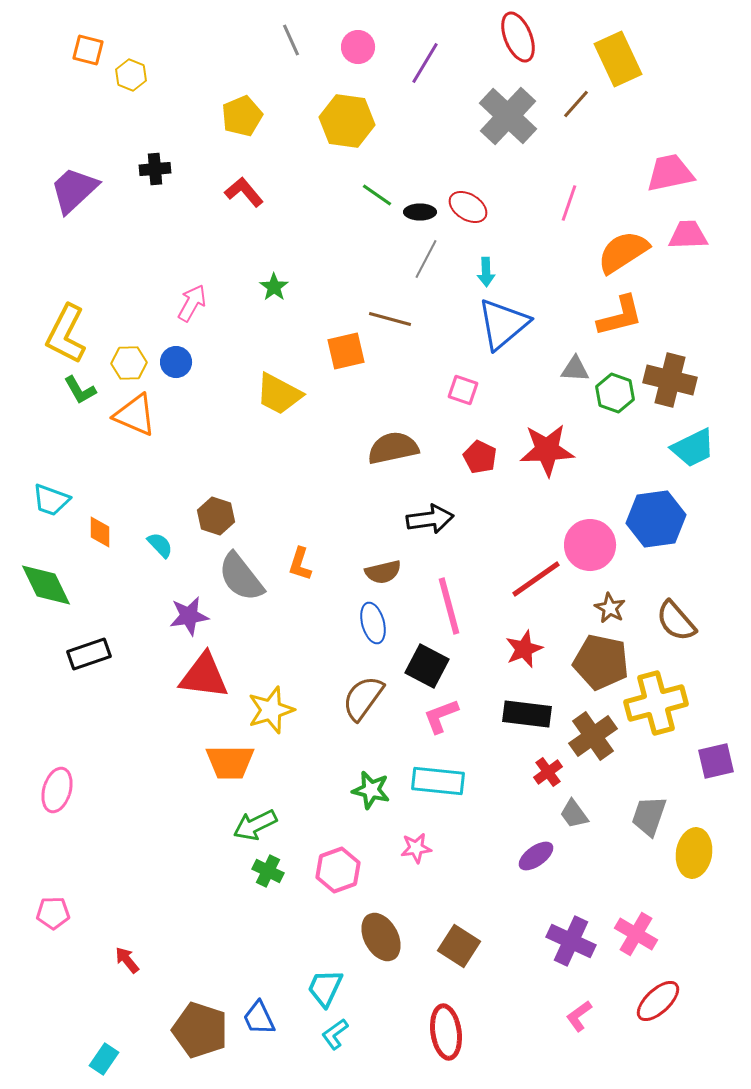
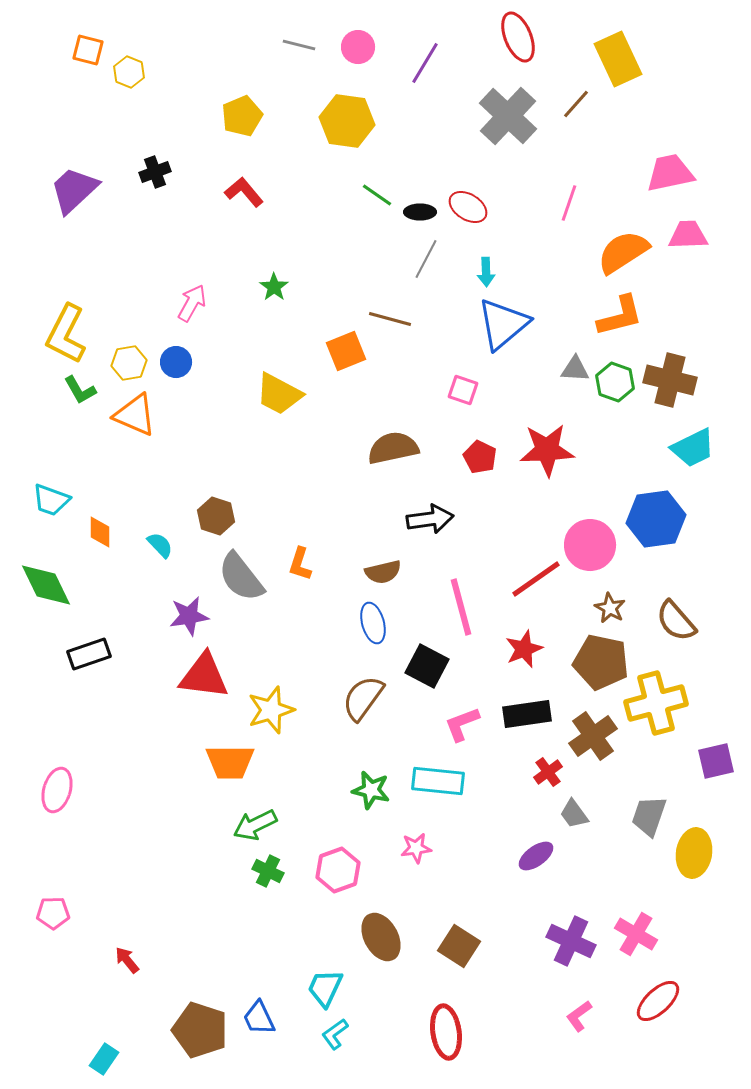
gray line at (291, 40): moved 8 px right, 5 px down; rotated 52 degrees counterclockwise
yellow hexagon at (131, 75): moved 2 px left, 3 px up
black cross at (155, 169): moved 3 px down; rotated 16 degrees counterclockwise
orange square at (346, 351): rotated 9 degrees counterclockwise
yellow hexagon at (129, 363): rotated 8 degrees counterclockwise
green hexagon at (615, 393): moved 11 px up
pink line at (449, 606): moved 12 px right, 1 px down
black rectangle at (527, 714): rotated 15 degrees counterclockwise
pink L-shape at (441, 716): moved 21 px right, 8 px down
